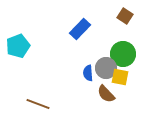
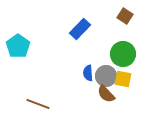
cyan pentagon: rotated 15 degrees counterclockwise
gray circle: moved 8 px down
yellow square: moved 3 px right, 2 px down
